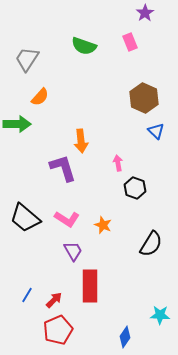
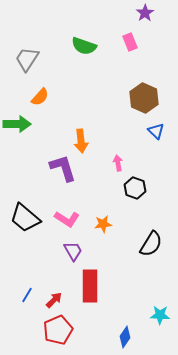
orange star: moved 1 px up; rotated 30 degrees counterclockwise
